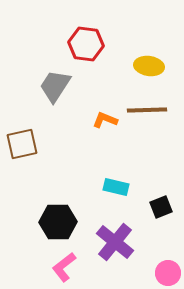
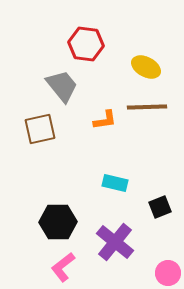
yellow ellipse: moved 3 px left, 1 px down; rotated 20 degrees clockwise
gray trapezoid: moved 7 px right; rotated 108 degrees clockwise
brown line: moved 3 px up
orange L-shape: rotated 150 degrees clockwise
brown square: moved 18 px right, 15 px up
cyan rectangle: moved 1 px left, 4 px up
black square: moved 1 px left
pink L-shape: moved 1 px left
